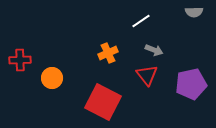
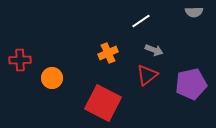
red triangle: rotated 30 degrees clockwise
red square: moved 1 px down
